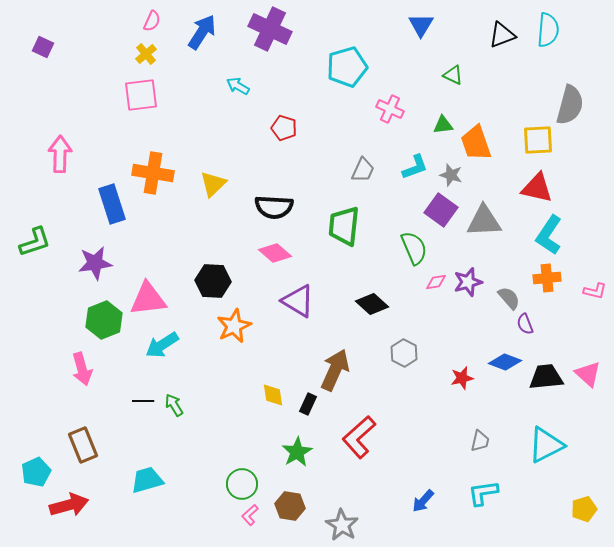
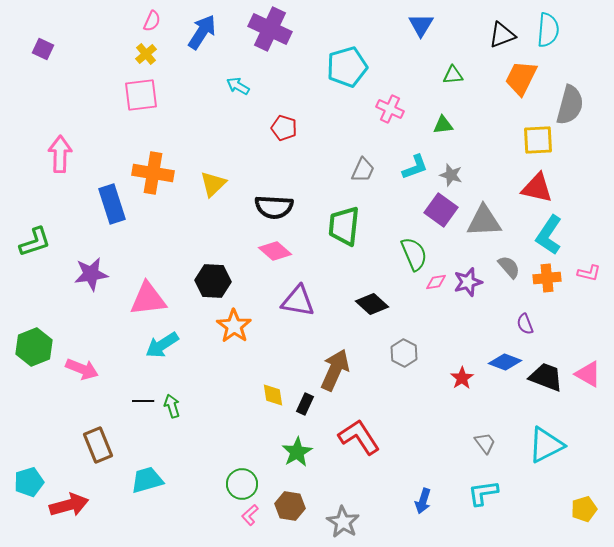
purple square at (43, 47): moved 2 px down
green triangle at (453, 75): rotated 30 degrees counterclockwise
orange trapezoid at (476, 143): moved 45 px right, 65 px up; rotated 45 degrees clockwise
green semicircle at (414, 248): moved 6 px down
pink diamond at (275, 253): moved 2 px up
purple star at (95, 263): moved 4 px left, 11 px down
pink L-shape at (595, 291): moved 6 px left, 18 px up
gray semicircle at (509, 298): moved 31 px up
purple triangle at (298, 301): rotated 21 degrees counterclockwise
green hexagon at (104, 320): moved 70 px left, 27 px down
orange star at (234, 326): rotated 12 degrees counterclockwise
pink arrow at (82, 369): rotated 52 degrees counterclockwise
pink triangle at (588, 374): rotated 12 degrees counterclockwise
black trapezoid at (546, 377): rotated 27 degrees clockwise
red star at (462, 378): rotated 20 degrees counterclockwise
black rectangle at (308, 404): moved 3 px left
green arrow at (174, 405): moved 2 px left, 1 px down; rotated 15 degrees clockwise
red L-shape at (359, 437): rotated 99 degrees clockwise
gray trapezoid at (480, 441): moved 5 px right, 2 px down; rotated 50 degrees counterclockwise
brown rectangle at (83, 445): moved 15 px right
cyan pentagon at (36, 472): moved 7 px left, 10 px down; rotated 8 degrees clockwise
blue arrow at (423, 501): rotated 25 degrees counterclockwise
gray star at (342, 525): moved 1 px right, 3 px up
